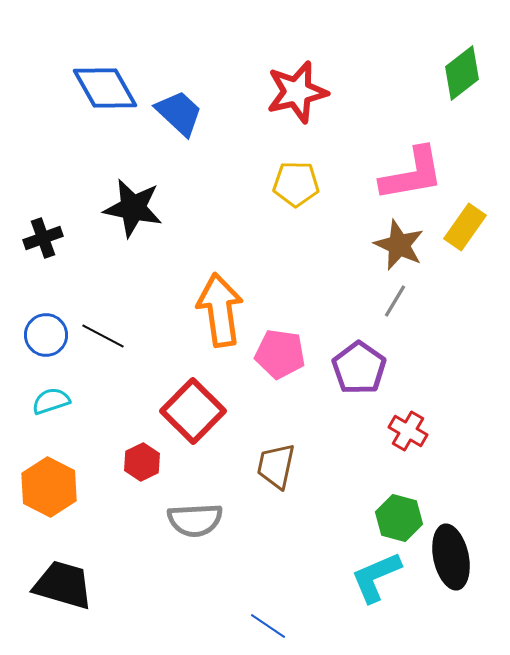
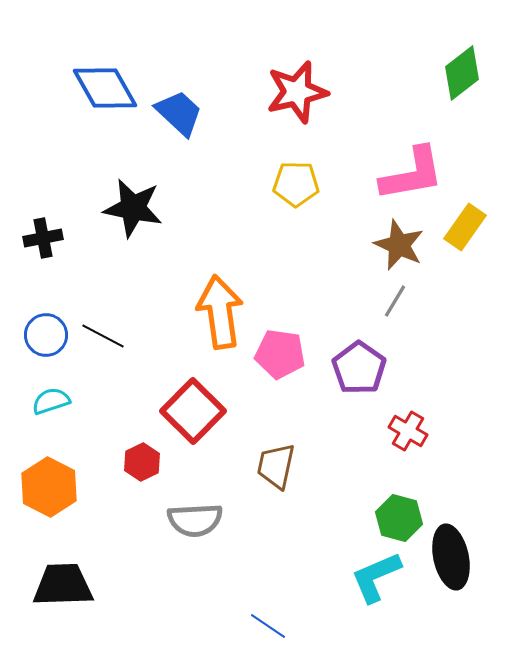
black cross: rotated 9 degrees clockwise
orange arrow: moved 2 px down
black trapezoid: rotated 18 degrees counterclockwise
